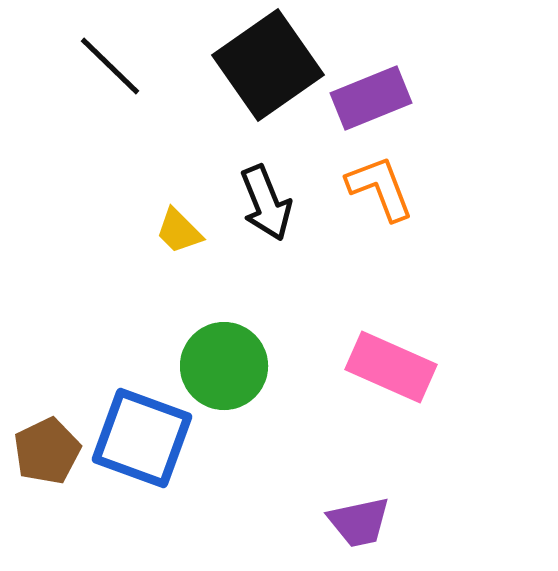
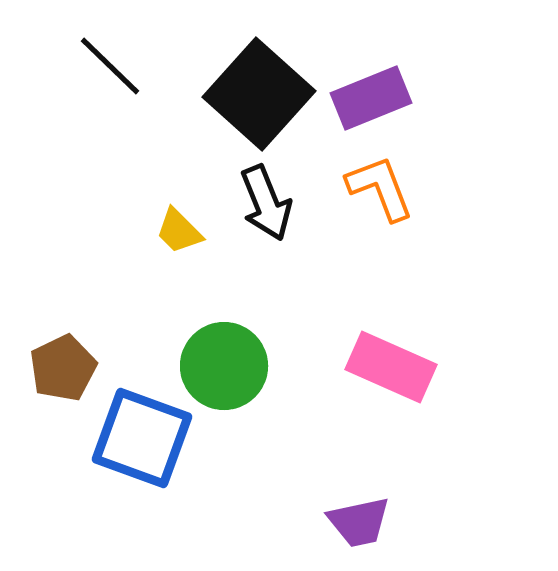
black square: moved 9 px left, 29 px down; rotated 13 degrees counterclockwise
brown pentagon: moved 16 px right, 83 px up
